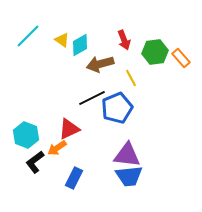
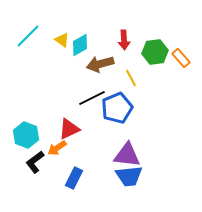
red arrow: rotated 18 degrees clockwise
